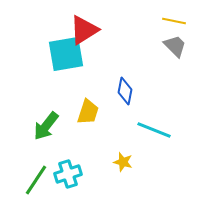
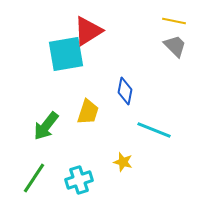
red triangle: moved 4 px right, 1 px down
cyan cross: moved 11 px right, 6 px down
green line: moved 2 px left, 2 px up
